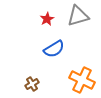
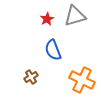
gray triangle: moved 3 px left
blue semicircle: moved 1 px left, 1 px down; rotated 100 degrees clockwise
brown cross: moved 1 px left, 7 px up
